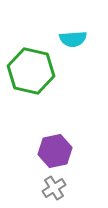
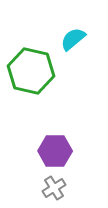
cyan semicircle: rotated 144 degrees clockwise
purple hexagon: rotated 12 degrees clockwise
